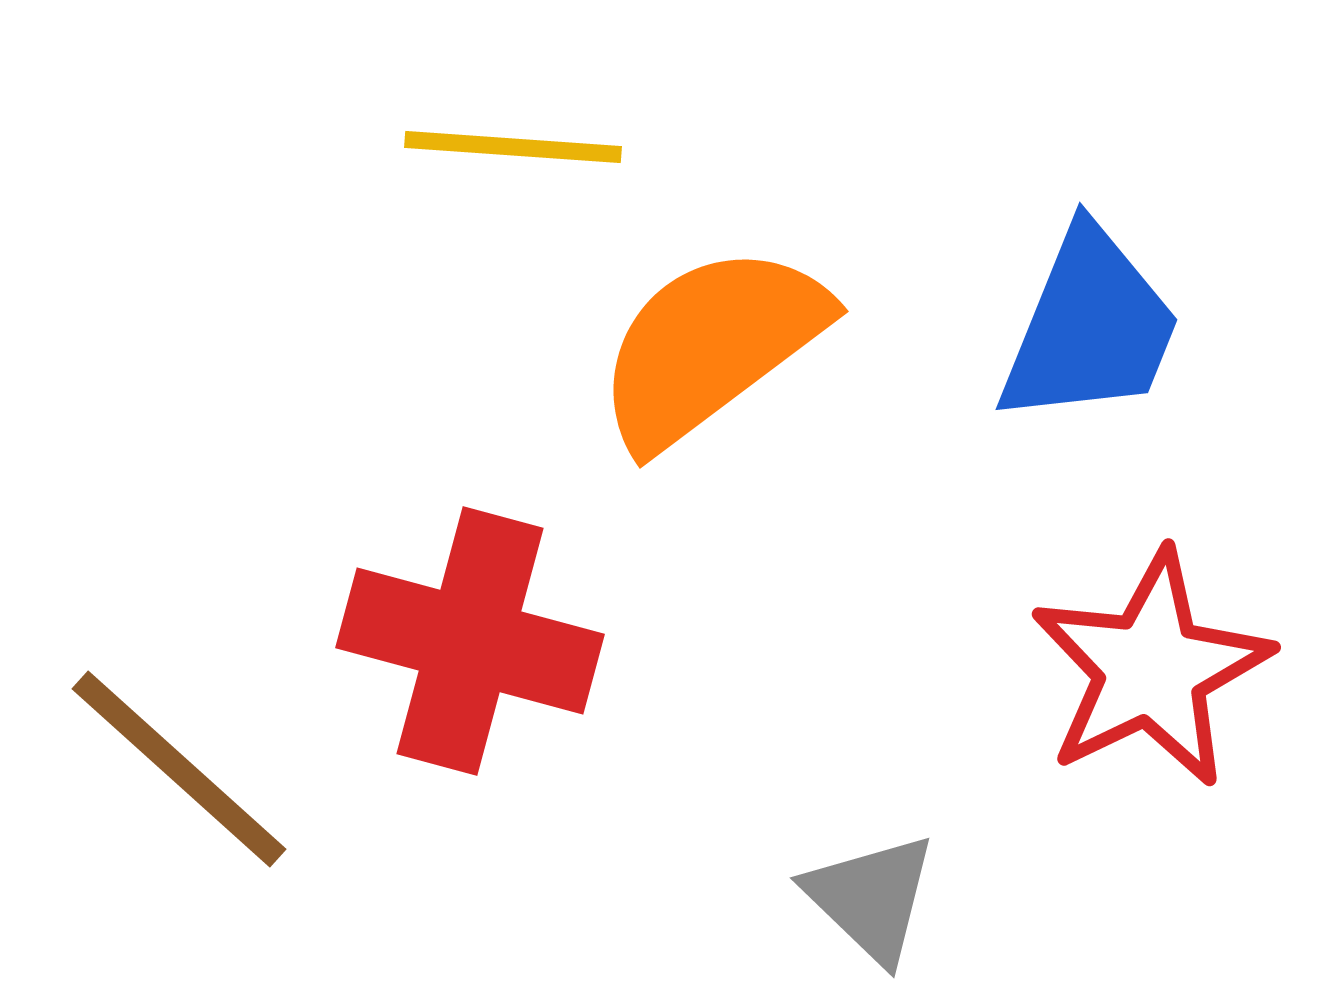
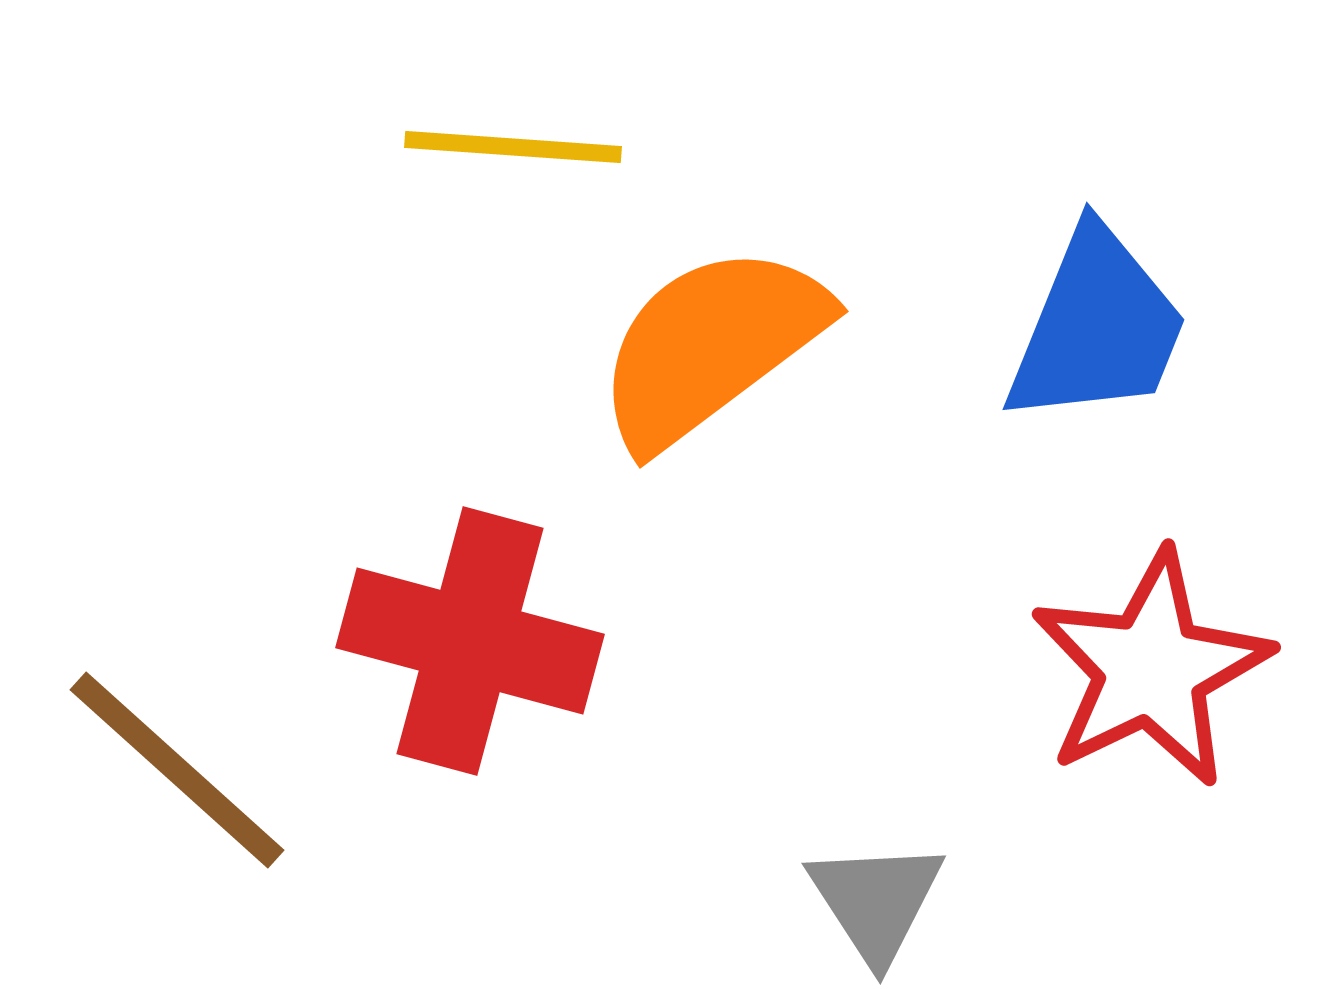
blue trapezoid: moved 7 px right
brown line: moved 2 px left, 1 px down
gray triangle: moved 5 px right, 3 px down; rotated 13 degrees clockwise
